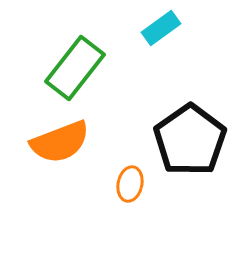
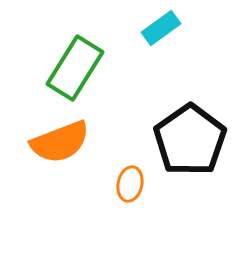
green rectangle: rotated 6 degrees counterclockwise
